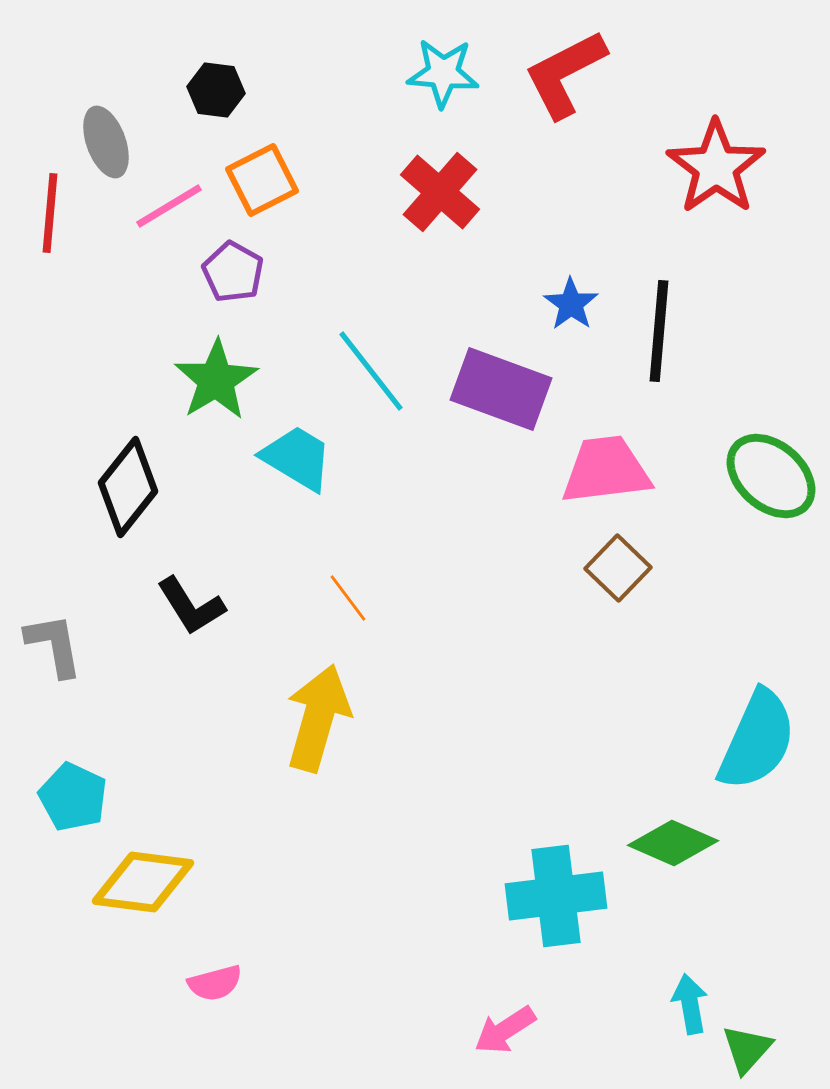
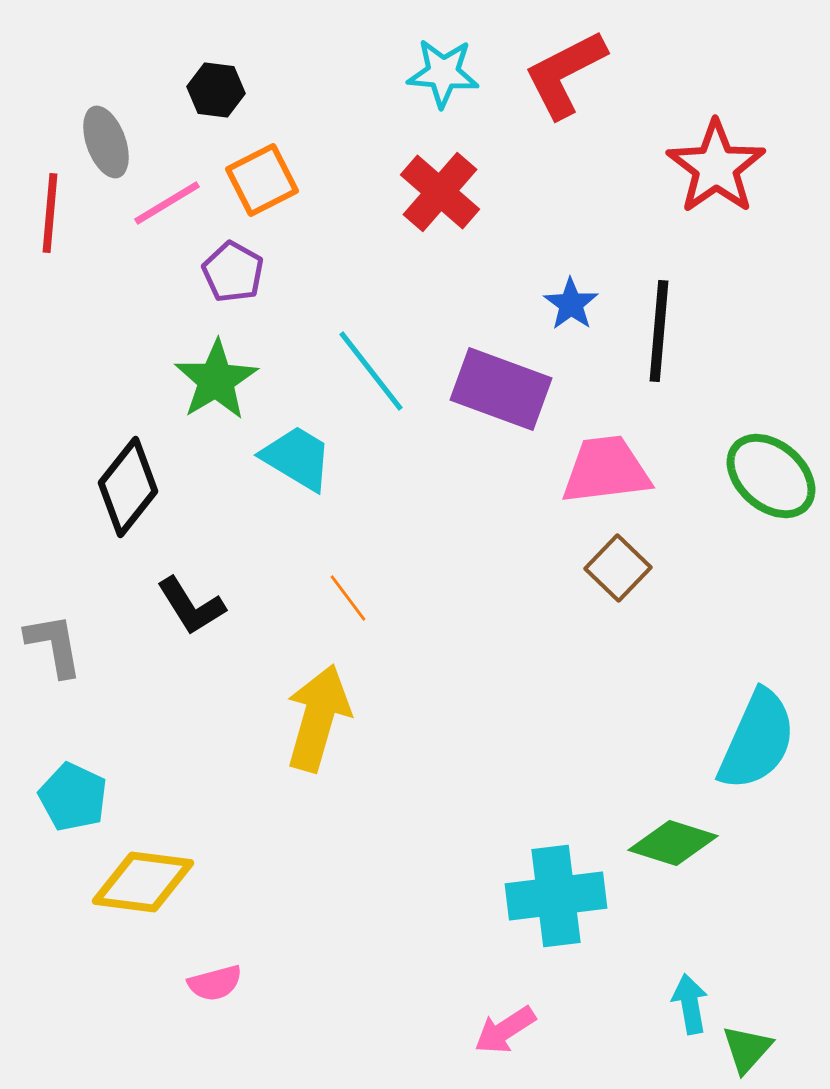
pink line: moved 2 px left, 3 px up
green diamond: rotated 6 degrees counterclockwise
